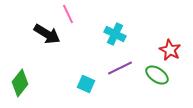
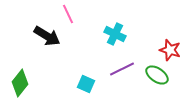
black arrow: moved 2 px down
red star: rotated 10 degrees counterclockwise
purple line: moved 2 px right, 1 px down
